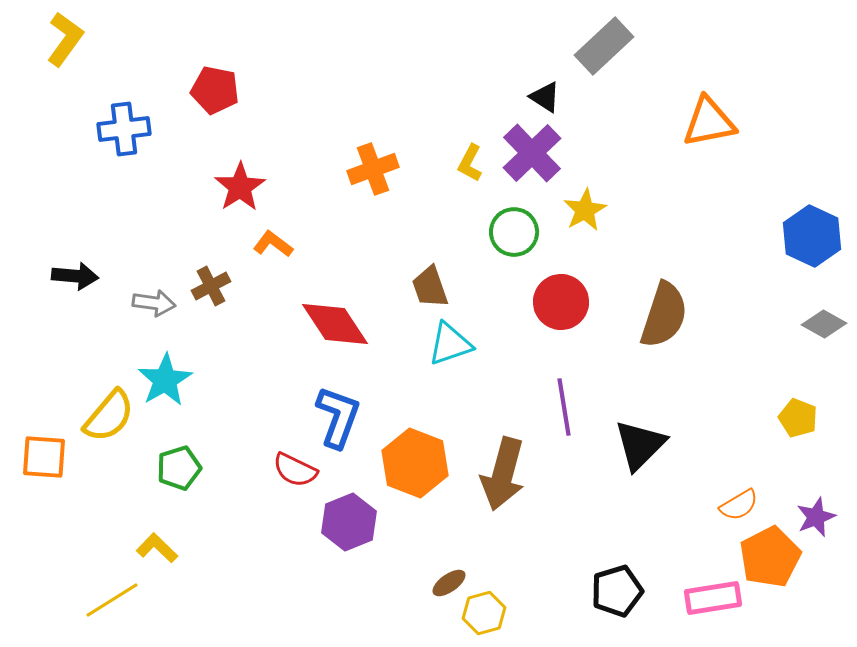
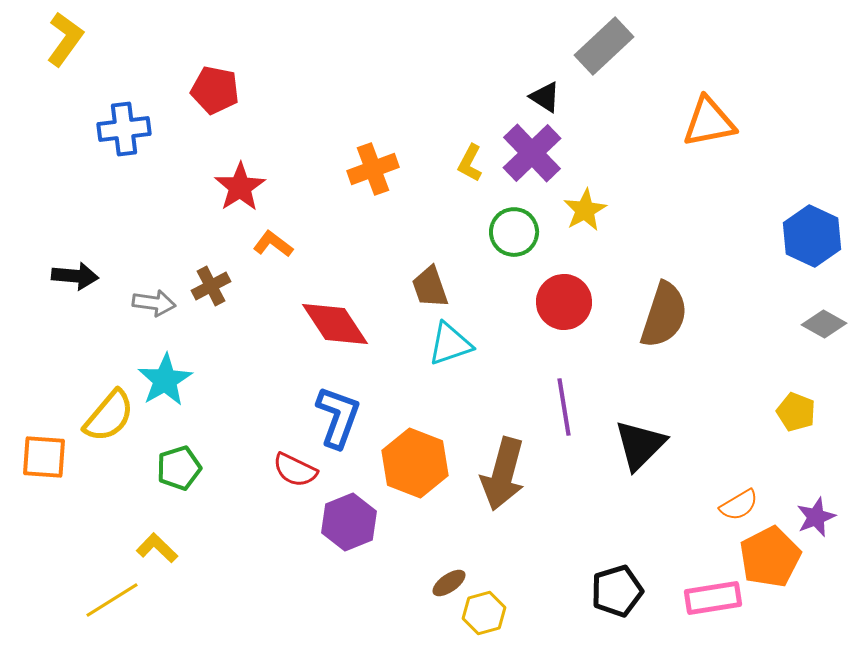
red circle at (561, 302): moved 3 px right
yellow pentagon at (798, 418): moved 2 px left, 6 px up
